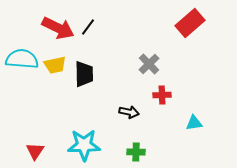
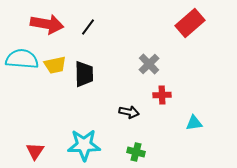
red arrow: moved 11 px left, 4 px up; rotated 16 degrees counterclockwise
green cross: rotated 12 degrees clockwise
